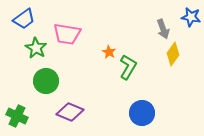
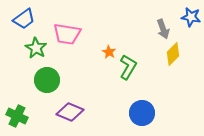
yellow diamond: rotated 10 degrees clockwise
green circle: moved 1 px right, 1 px up
